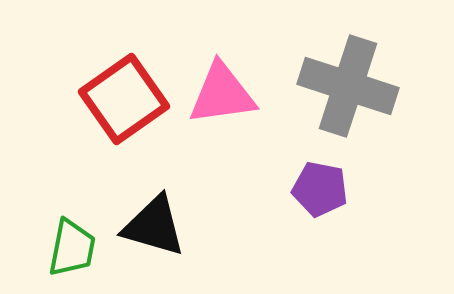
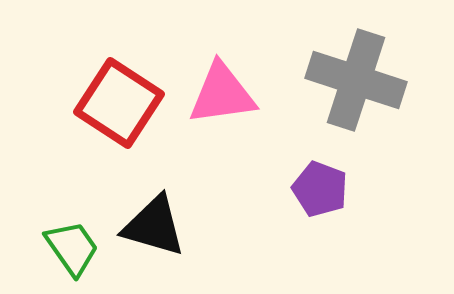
gray cross: moved 8 px right, 6 px up
red square: moved 5 px left, 4 px down; rotated 22 degrees counterclockwise
purple pentagon: rotated 10 degrees clockwise
green trapezoid: rotated 46 degrees counterclockwise
